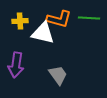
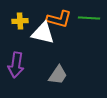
gray trapezoid: rotated 70 degrees clockwise
